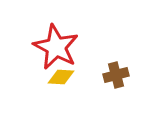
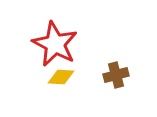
red star: moved 1 px left, 3 px up
